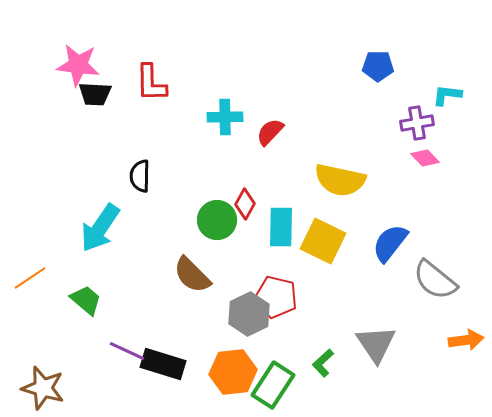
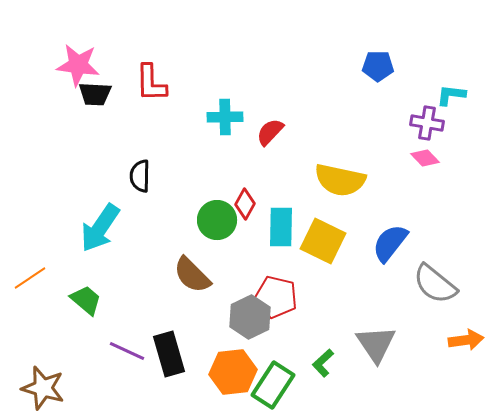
cyan L-shape: moved 4 px right
purple cross: moved 10 px right; rotated 20 degrees clockwise
gray semicircle: moved 4 px down
gray hexagon: moved 1 px right, 3 px down
black rectangle: moved 6 px right, 10 px up; rotated 57 degrees clockwise
